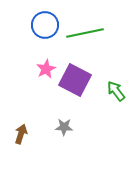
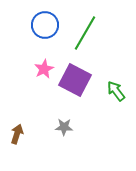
green line: rotated 48 degrees counterclockwise
pink star: moved 2 px left
brown arrow: moved 4 px left
